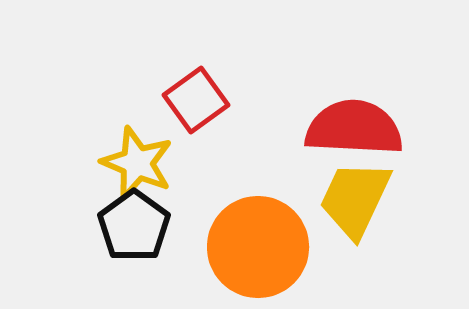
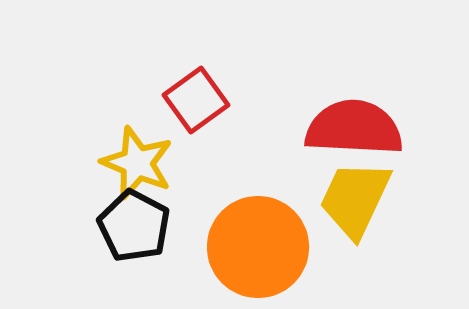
black pentagon: rotated 8 degrees counterclockwise
